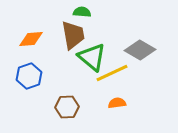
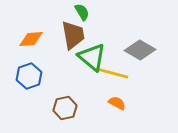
green semicircle: rotated 54 degrees clockwise
yellow line: rotated 40 degrees clockwise
orange semicircle: rotated 36 degrees clockwise
brown hexagon: moved 2 px left, 1 px down; rotated 10 degrees counterclockwise
